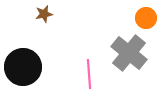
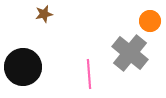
orange circle: moved 4 px right, 3 px down
gray cross: moved 1 px right
